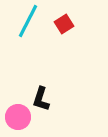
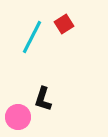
cyan line: moved 4 px right, 16 px down
black L-shape: moved 2 px right
